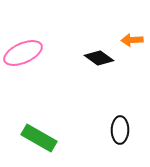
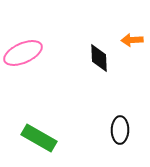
black diamond: rotated 52 degrees clockwise
